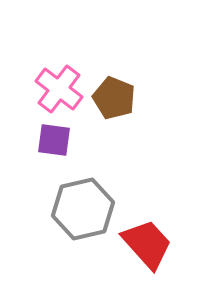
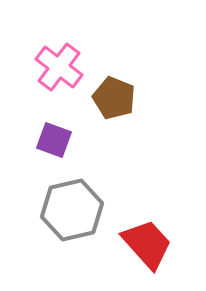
pink cross: moved 22 px up
purple square: rotated 12 degrees clockwise
gray hexagon: moved 11 px left, 1 px down
